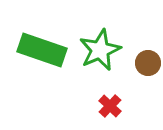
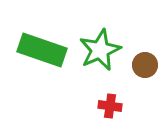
brown circle: moved 3 px left, 2 px down
red cross: rotated 35 degrees counterclockwise
